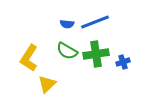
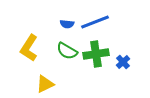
yellow L-shape: moved 10 px up
blue cross: rotated 24 degrees counterclockwise
yellow triangle: moved 2 px left; rotated 18 degrees clockwise
